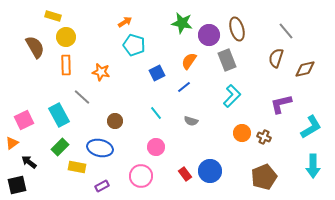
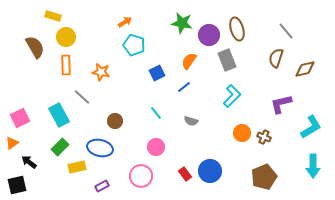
pink square at (24, 120): moved 4 px left, 2 px up
yellow rectangle at (77, 167): rotated 24 degrees counterclockwise
